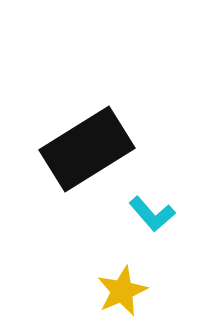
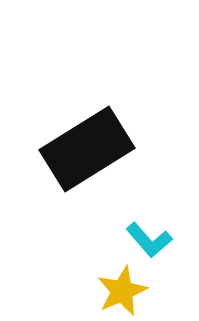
cyan L-shape: moved 3 px left, 26 px down
